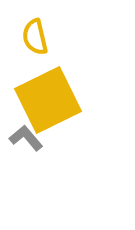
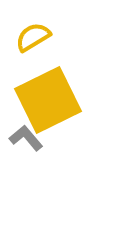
yellow semicircle: moved 2 px left; rotated 72 degrees clockwise
